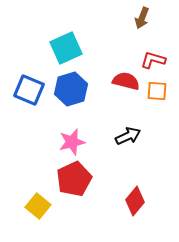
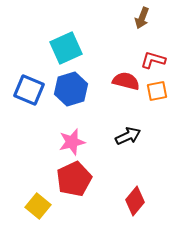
orange square: rotated 15 degrees counterclockwise
